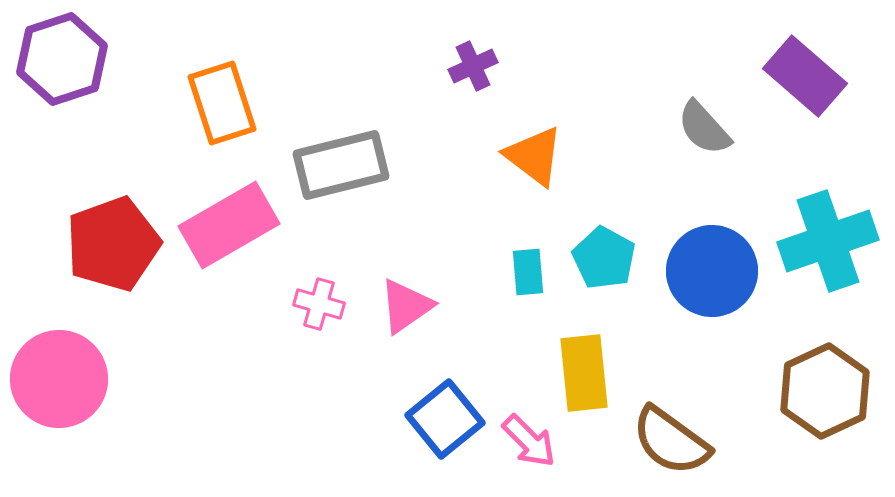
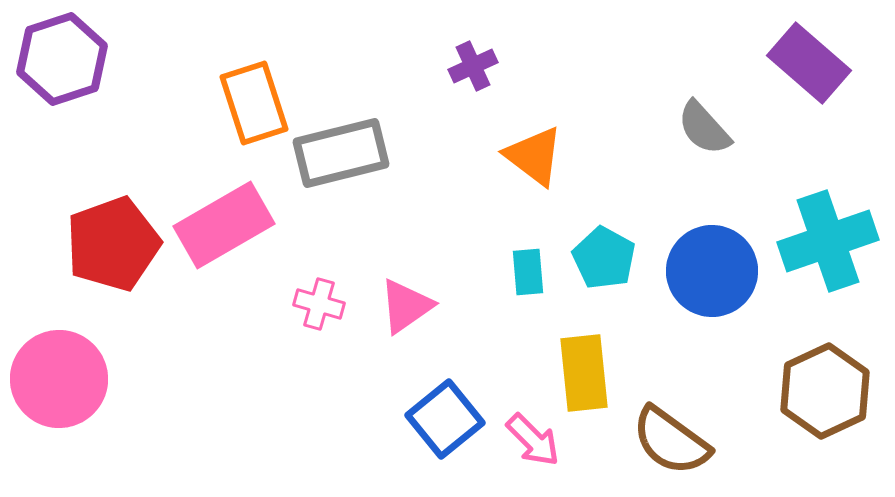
purple rectangle: moved 4 px right, 13 px up
orange rectangle: moved 32 px right
gray rectangle: moved 12 px up
pink rectangle: moved 5 px left
pink arrow: moved 4 px right, 1 px up
